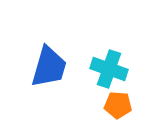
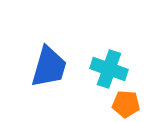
orange pentagon: moved 8 px right, 1 px up
